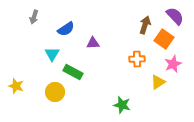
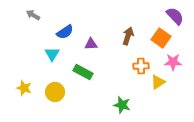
gray arrow: moved 1 px left, 2 px up; rotated 104 degrees clockwise
brown arrow: moved 17 px left, 11 px down
blue semicircle: moved 1 px left, 3 px down
orange square: moved 3 px left, 1 px up
purple triangle: moved 2 px left, 1 px down
orange cross: moved 4 px right, 7 px down
pink star: moved 2 px up; rotated 24 degrees clockwise
green rectangle: moved 10 px right
yellow star: moved 8 px right, 2 px down
